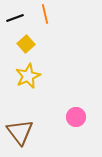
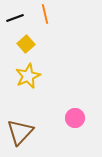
pink circle: moved 1 px left, 1 px down
brown triangle: rotated 20 degrees clockwise
